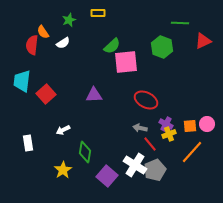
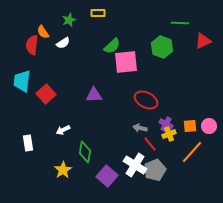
pink circle: moved 2 px right, 2 px down
